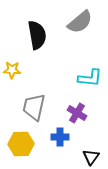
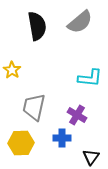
black semicircle: moved 9 px up
yellow star: rotated 30 degrees clockwise
purple cross: moved 2 px down
blue cross: moved 2 px right, 1 px down
yellow hexagon: moved 1 px up
